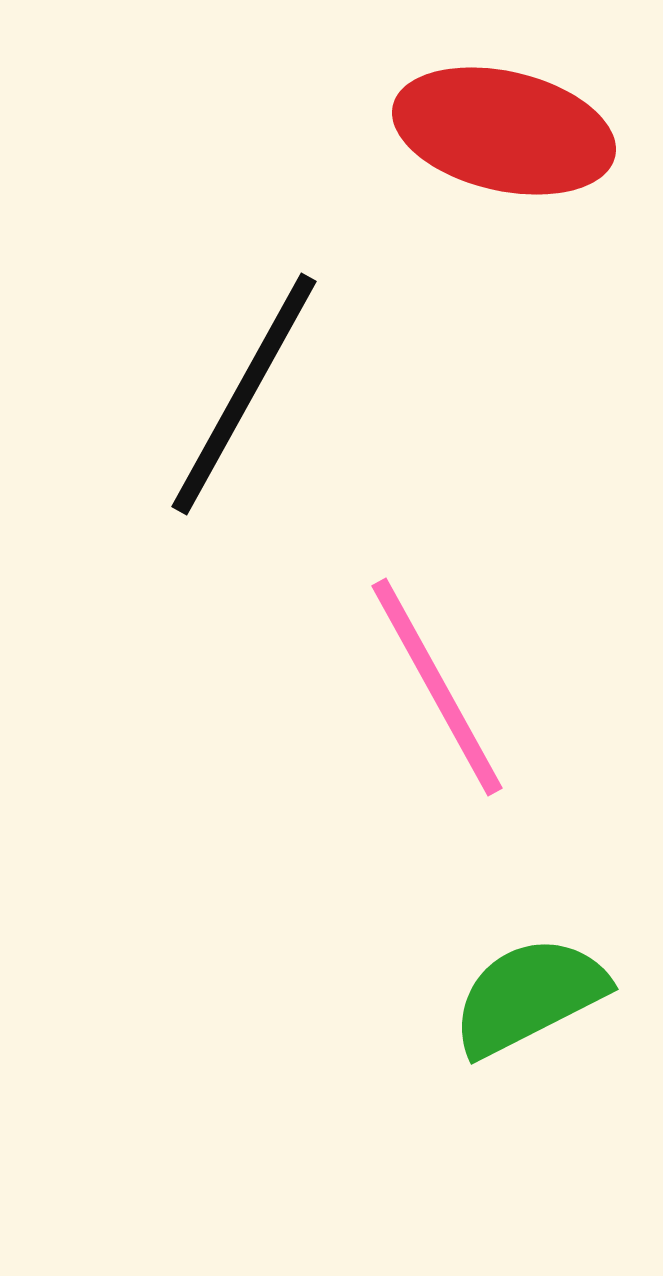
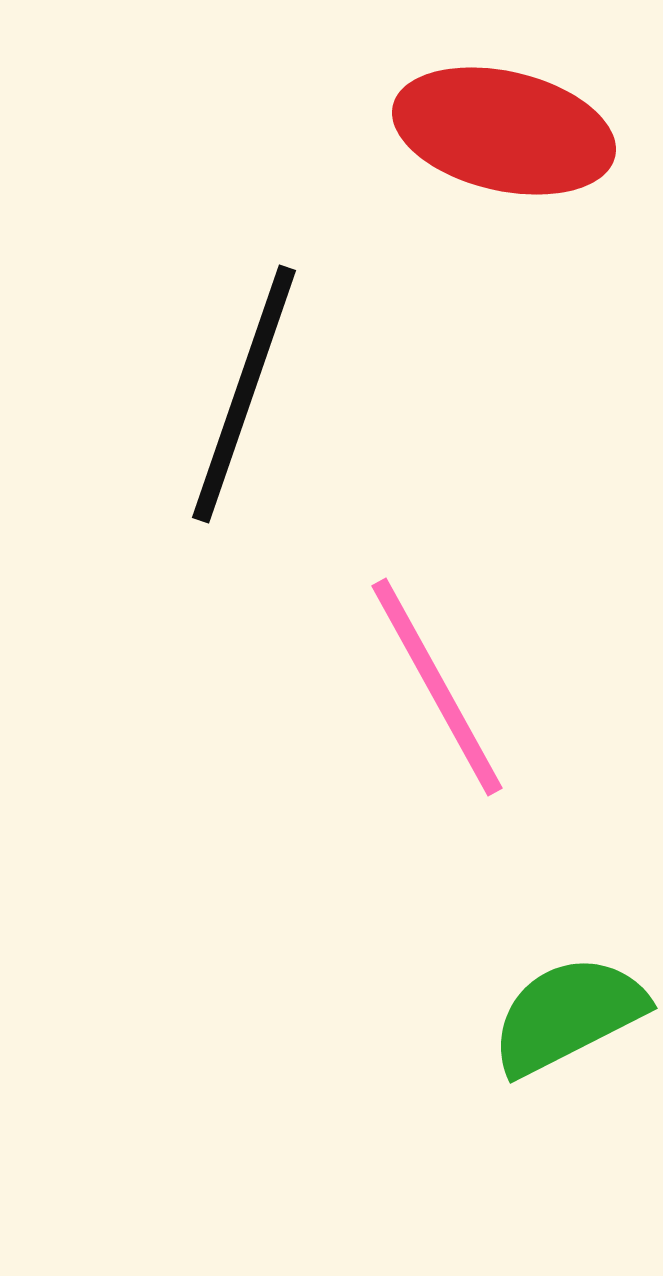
black line: rotated 10 degrees counterclockwise
green semicircle: moved 39 px right, 19 px down
